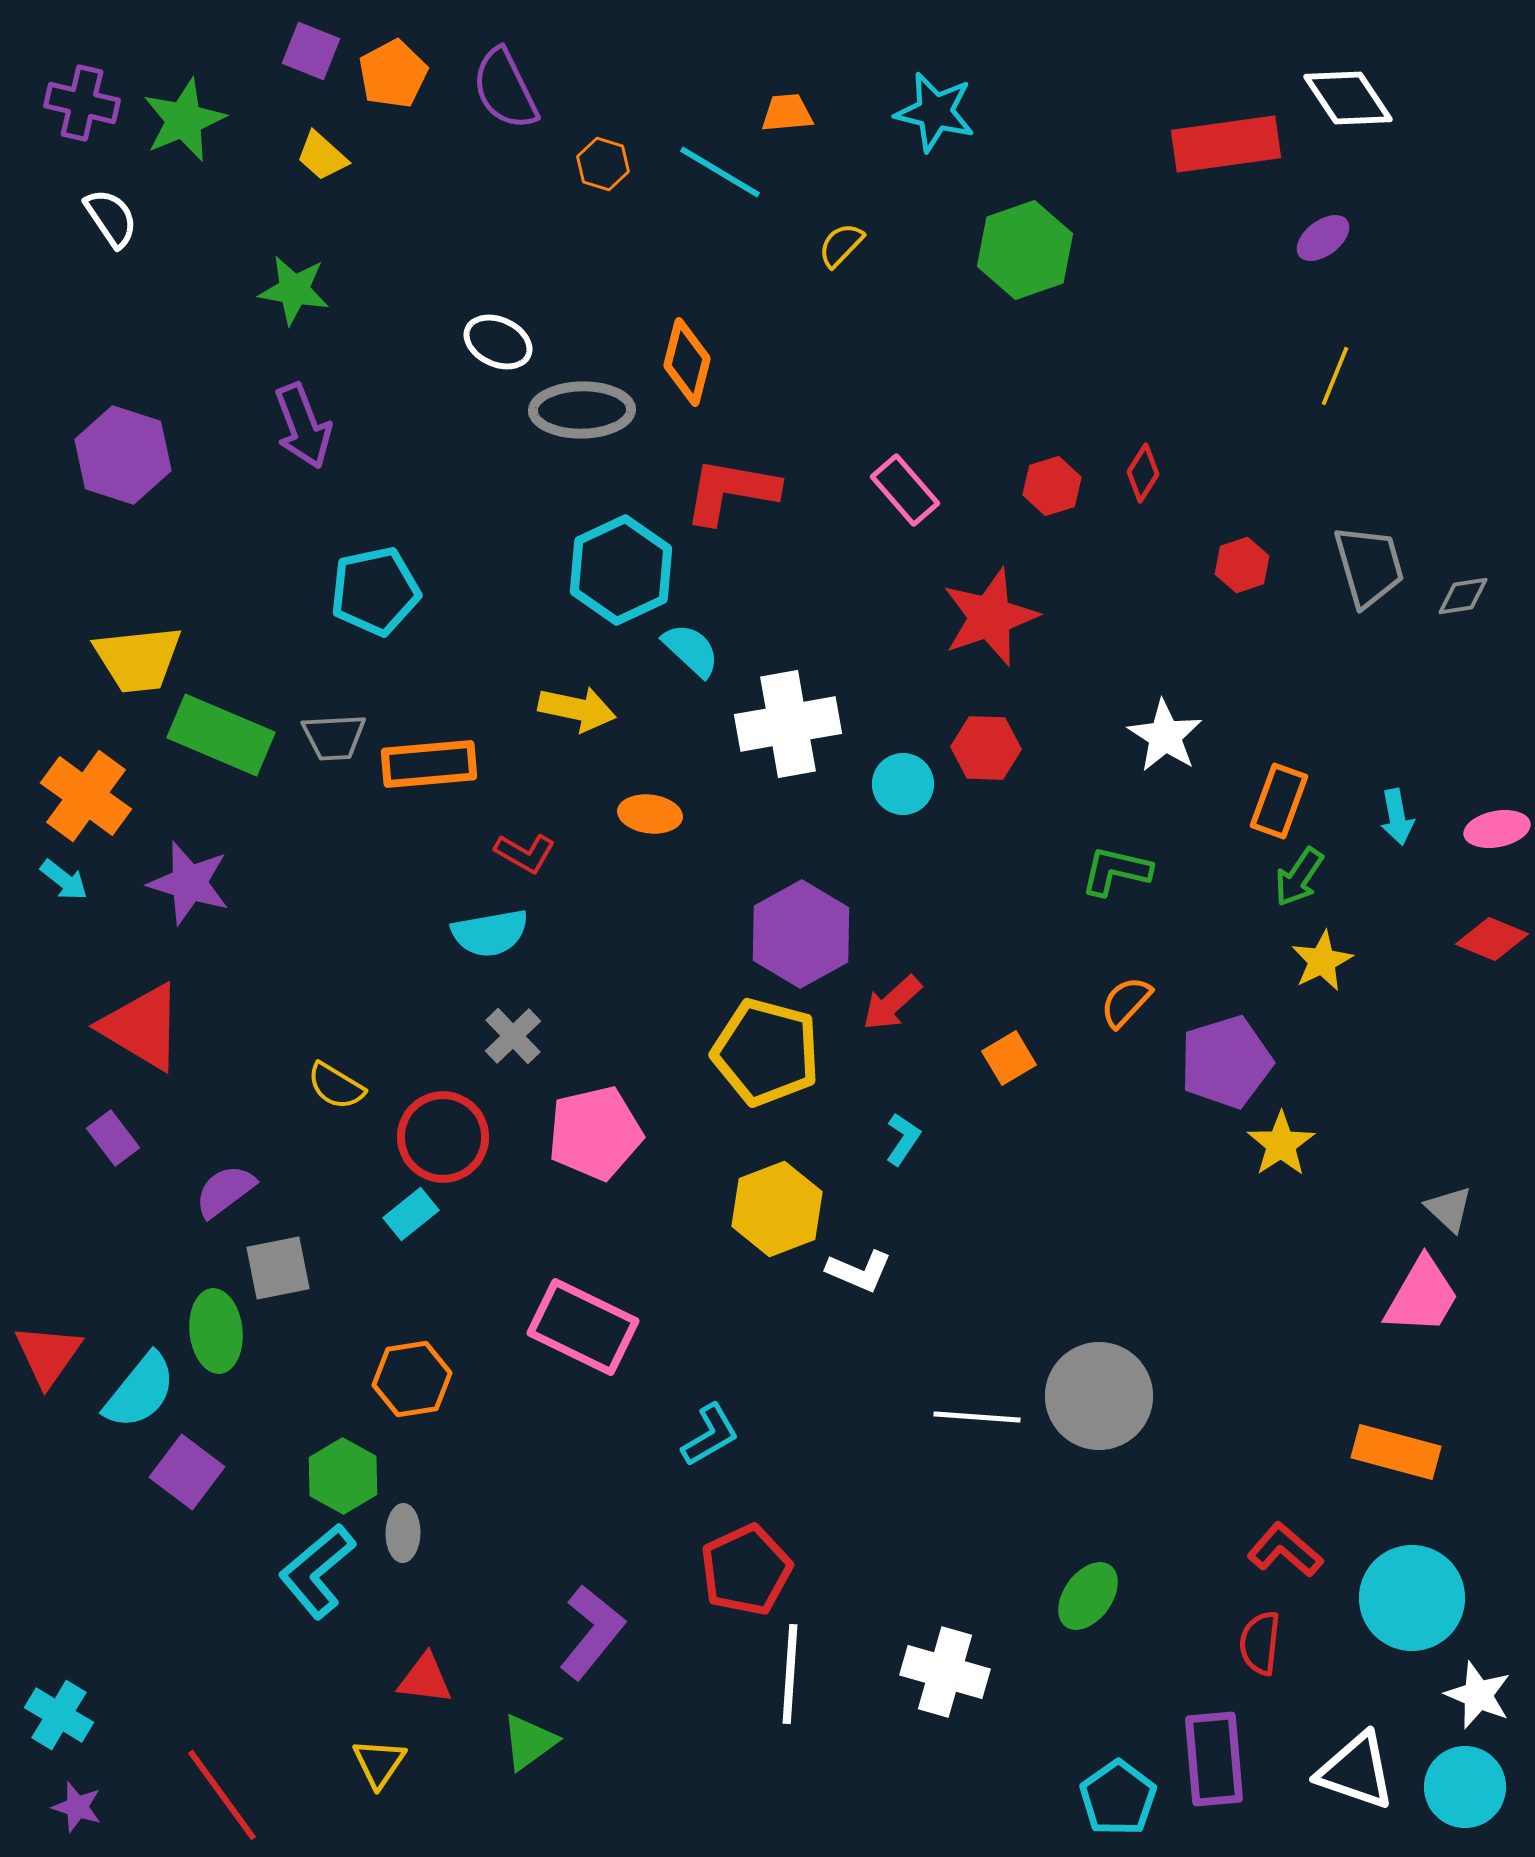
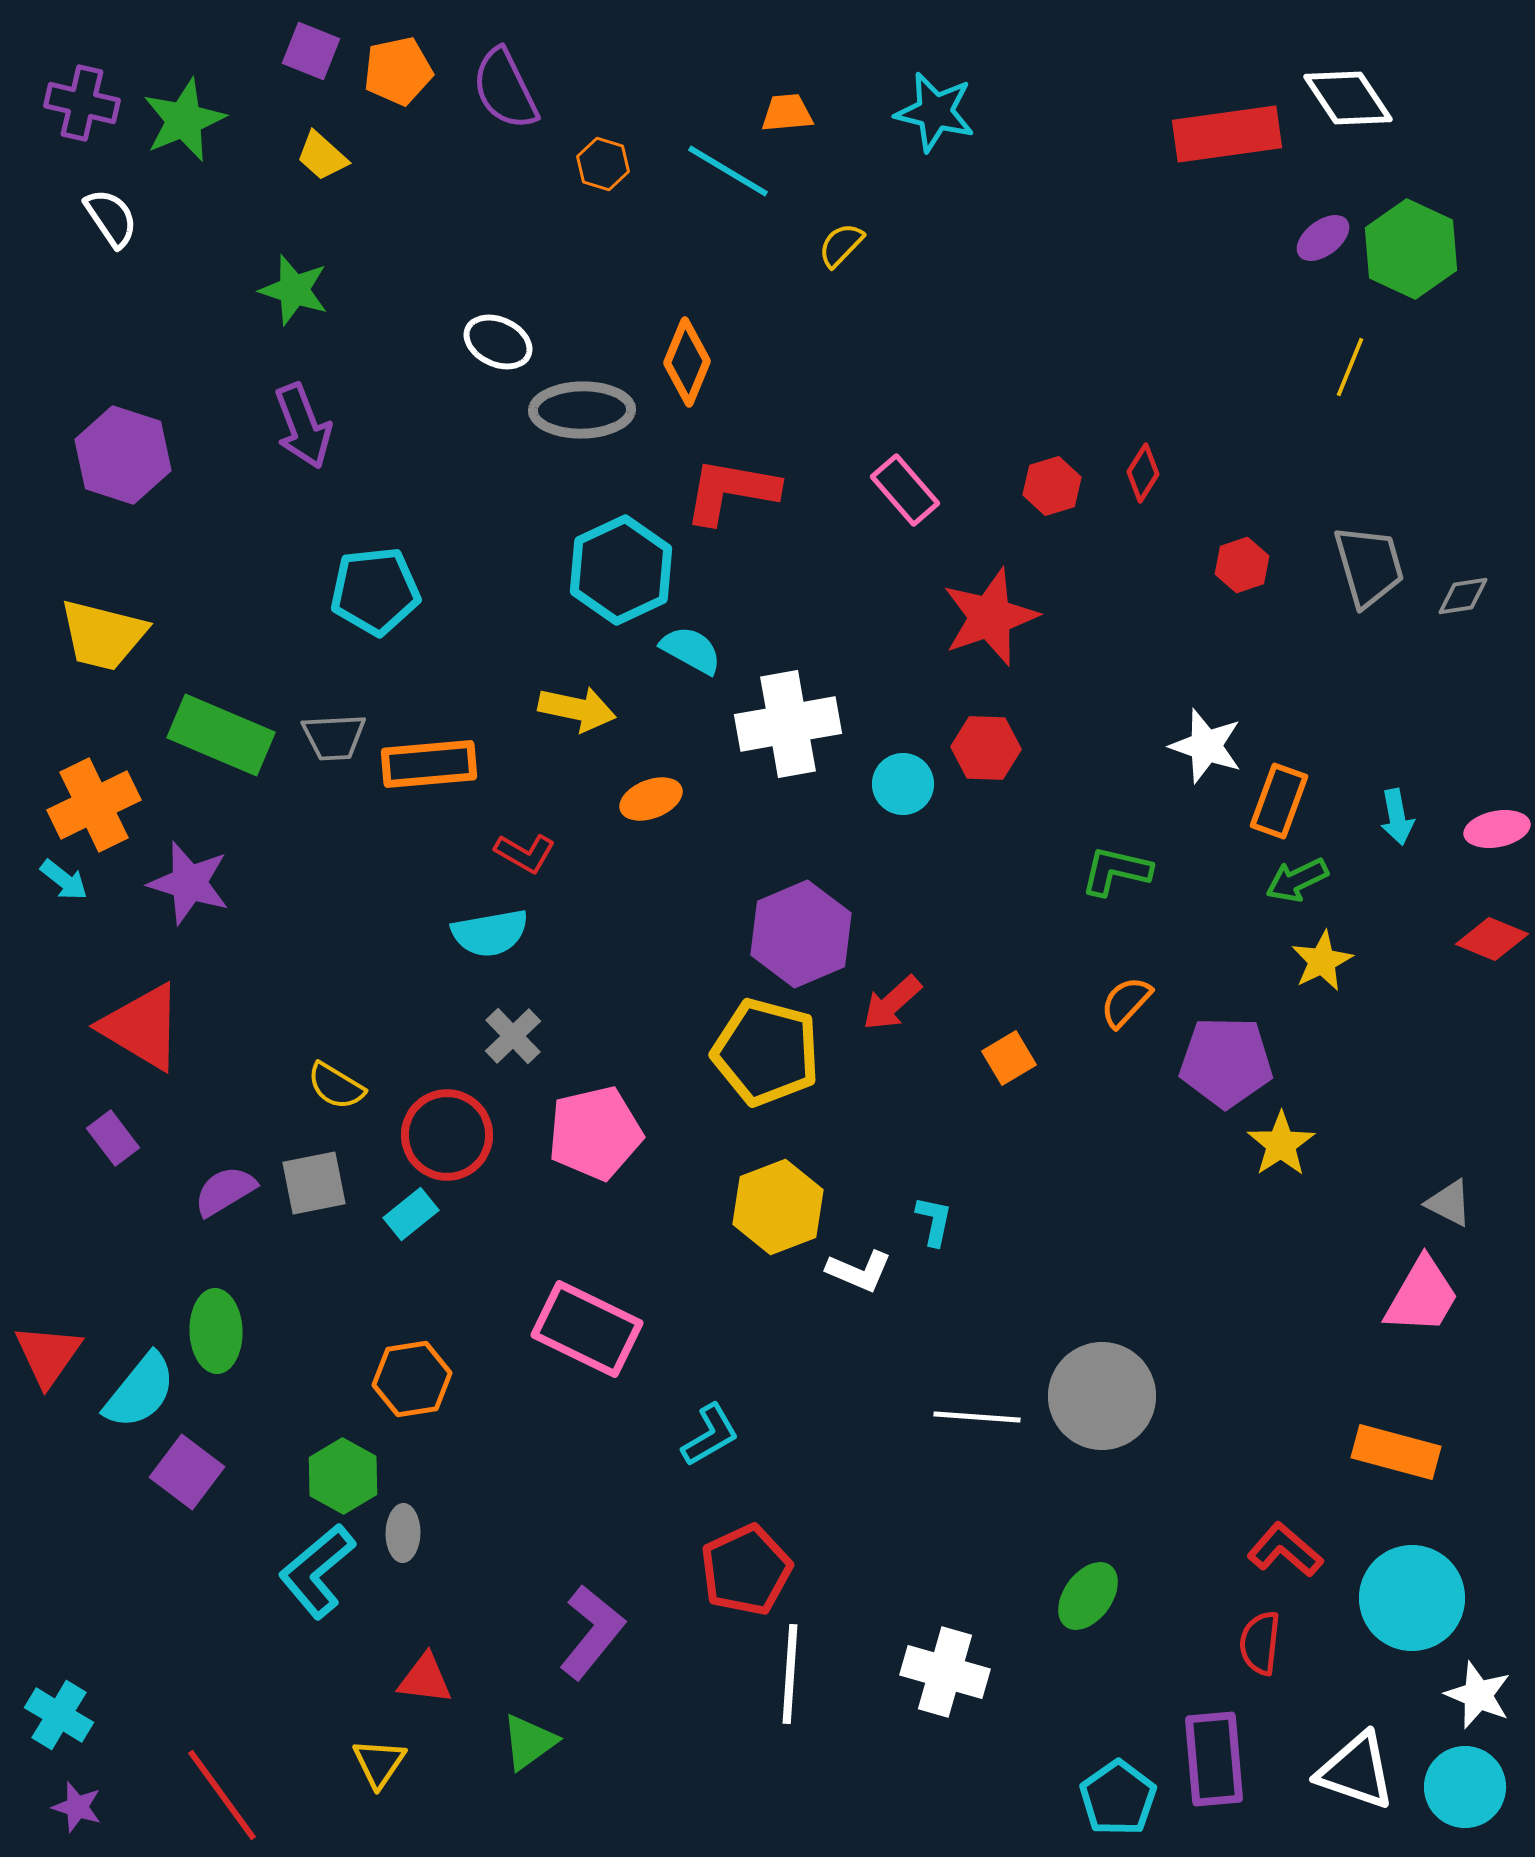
orange pentagon at (393, 74): moved 5 px right, 3 px up; rotated 16 degrees clockwise
red rectangle at (1226, 144): moved 1 px right, 10 px up
cyan line at (720, 172): moved 8 px right, 1 px up
green hexagon at (1025, 250): moved 386 px right, 1 px up; rotated 16 degrees counterclockwise
green star at (294, 290): rotated 8 degrees clockwise
orange diamond at (687, 362): rotated 8 degrees clockwise
yellow line at (1335, 376): moved 15 px right, 9 px up
cyan pentagon at (375, 591): rotated 6 degrees clockwise
cyan semicircle at (691, 650): rotated 14 degrees counterclockwise
yellow trapezoid at (138, 659): moved 35 px left, 24 px up; rotated 20 degrees clockwise
white star at (1165, 736): moved 41 px right, 10 px down; rotated 14 degrees counterclockwise
orange cross at (86, 796): moved 8 px right, 9 px down; rotated 28 degrees clockwise
orange ellipse at (650, 814): moved 1 px right, 15 px up; rotated 28 degrees counterclockwise
green arrow at (1299, 877): moved 2 px left, 3 px down; rotated 30 degrees clockwise
purple hexagon at (801, 934): rotated 6 degrees clockwise
purple pentagon at (1226, 1062): rotated 18 degrees clockwise
red circle at (443, 1137): moved 4 px right, 2 px up
cyan L-shape at (903, 1139): moved 31 px right, 82 px down; rotated 22 degrees counterclockwise
purple semicircle at (225, 1191): rotated 6 degrees clockwise
yellow hexagon at (777, 1209): moved 1 px right, 2 px up
gray triangle at (1449, 1209): moved 6 px up; rotated 16 degrees counterclockwise
gray square at (278, 1268): moved 36 px right, 85 px up
pink rectangle at (583, 1327): moved 4 px right, 2 px down
green ellipse at (216, 1331): rotated 4 degrees clockwise
gray circle at (1099, 1396): moved 3 px right
